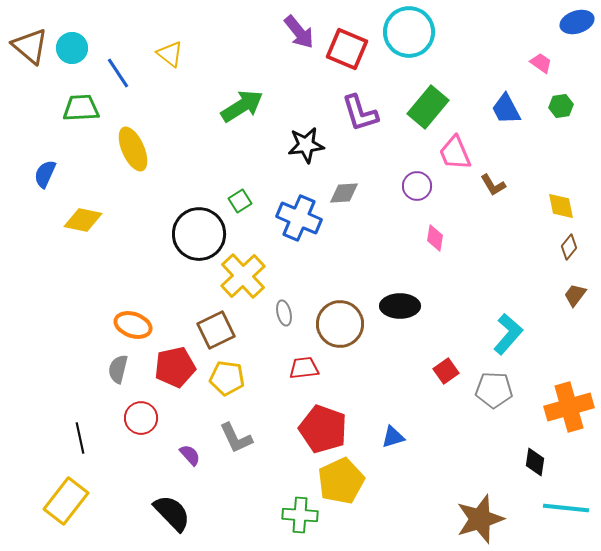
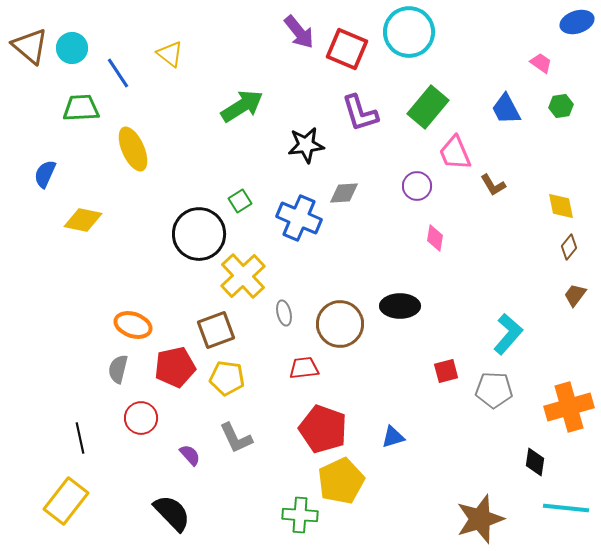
brown square at (216, 330): rotated 6 degrees clockwise
red square at (446, 371): rotated 20 degrees clockwise
